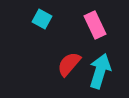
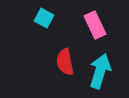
cyan square: moved 2 px right, 1 px up
red semicircle: moved 4 px left, 2 px up; rotated 52 degrees counterclockwise
